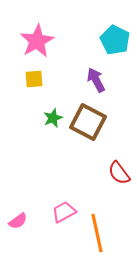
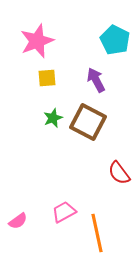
pink star: rotated 8 degrees clockwise
yellow square: moved 13 px right, 1 px up
